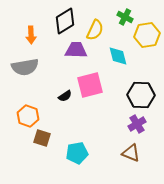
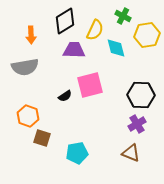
green cross: moved 2 px left, 1 px up
purple trapezoid: moved 2 px left
cyan diamond: moved 2 px left, 8 px up
